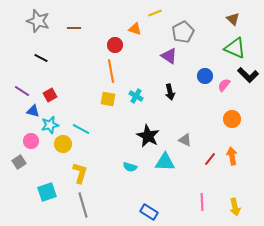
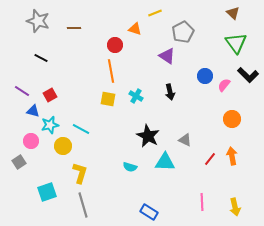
brown triangle: moved 6 px up
green triangle: moved 1 px right, 5 px up; rotated 30 degrees clockwise
purple triangle: moved 2 px left
yellow circle: moved 2 px down
